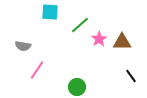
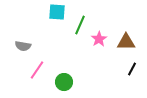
cyan square: moved 7 px right
green line: rotated 24 degrees counterclockwise
brown triangle: moved 4 px right
black line: moved 1 px right, 7 px up; rotated 64 degrees clockwise
green circle: moved 13 px left, 5 px up
